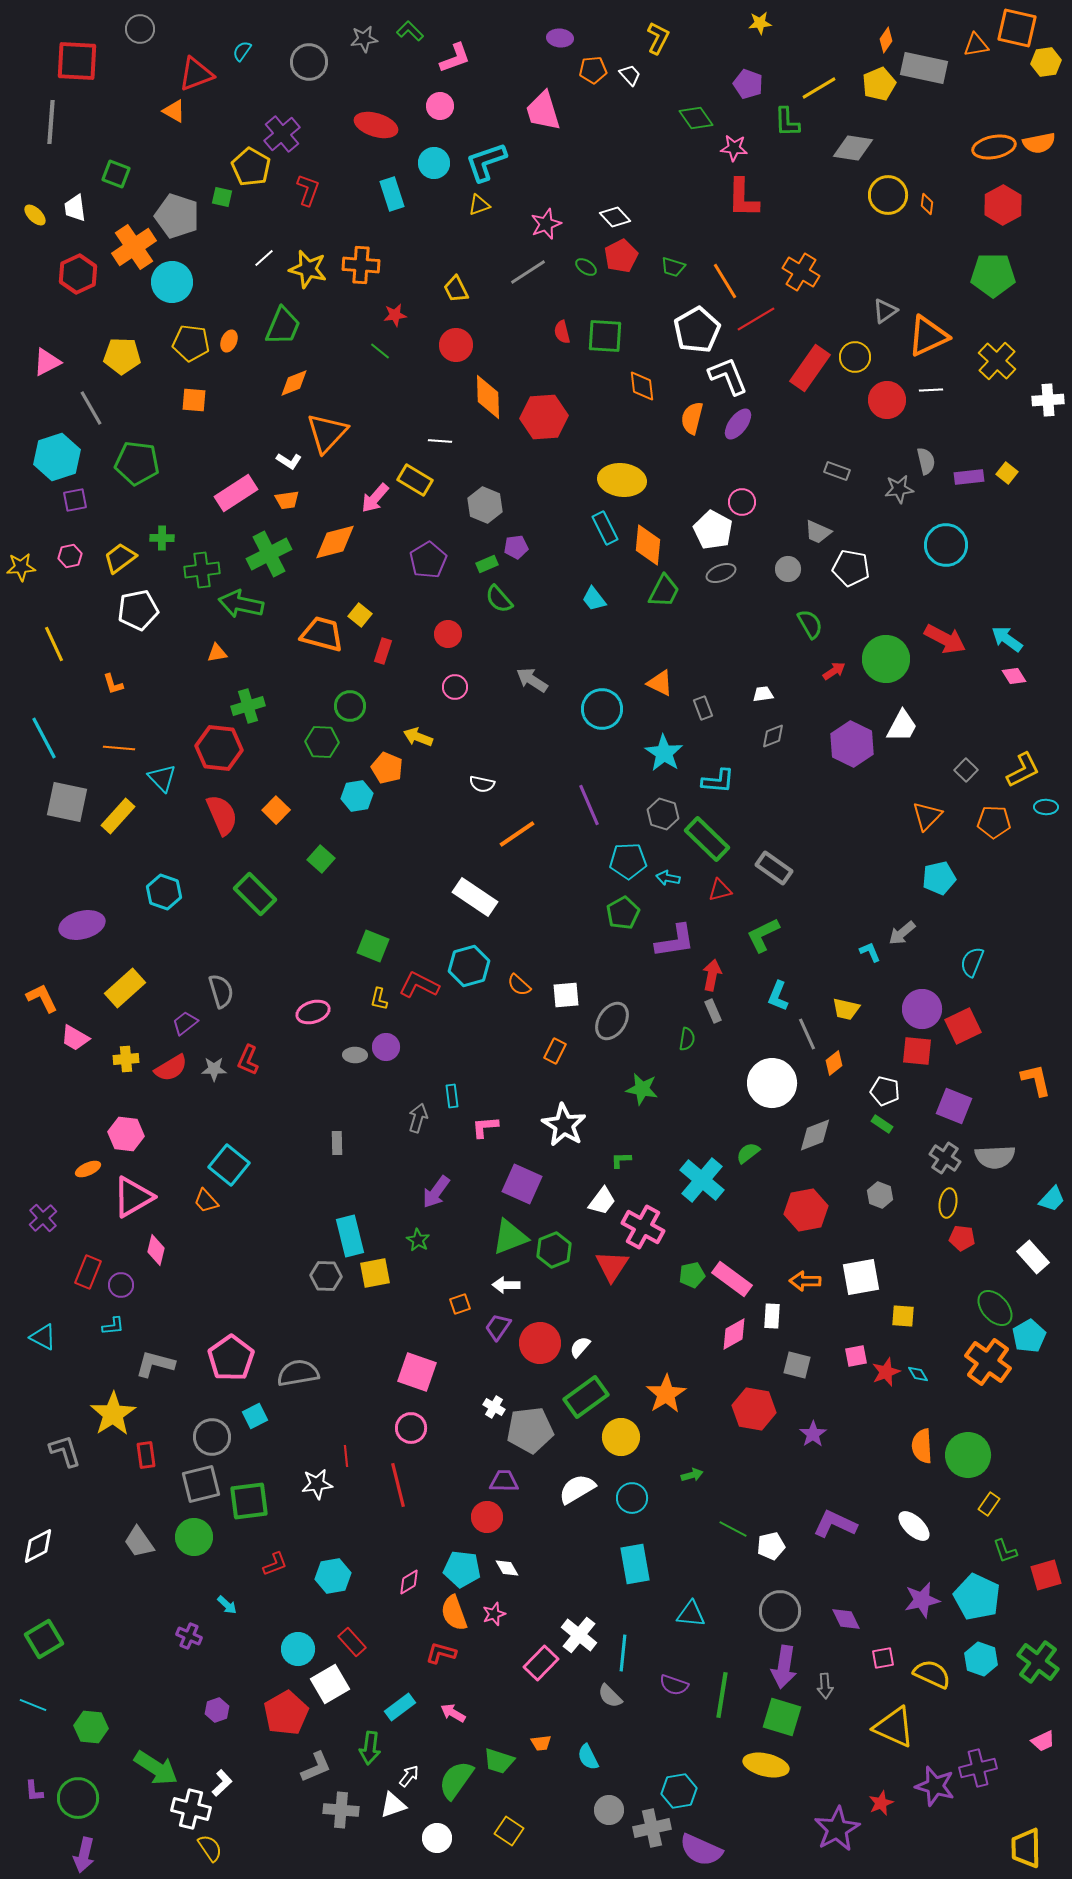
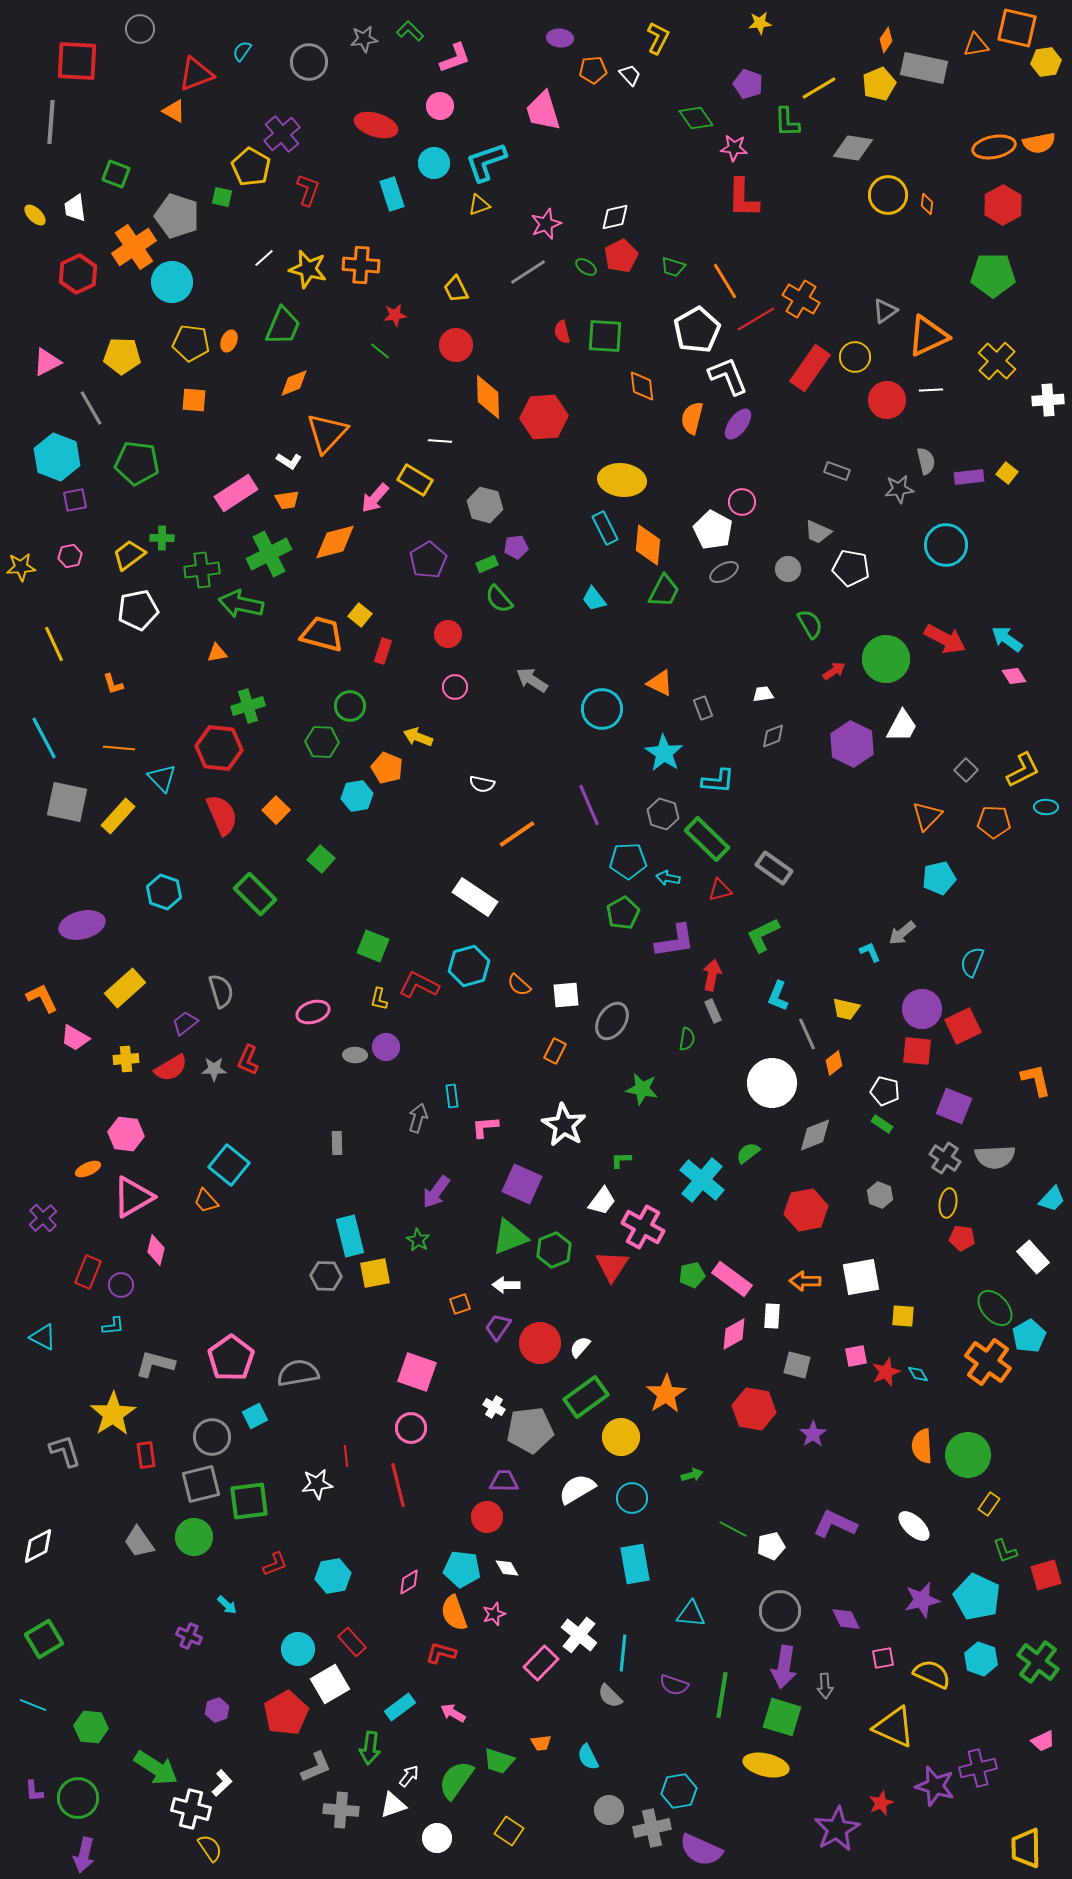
white diamond at (615, 217): rotated 60 degrees counterclockwise
orange cross at (801, 272): moved 27 px down
cyan hexagon at (57, 457): rotated 21 degrees counterclockwise
gray hexagon at (485, 505): rotated 8 degrees counterclockwise
yellow trapezoid at (120, 558): moved 9 px right, 3 px up
gray ellipse at (721, 573): moved 3 px right, 1 px up; rotated 8 degrees counterclockwise
